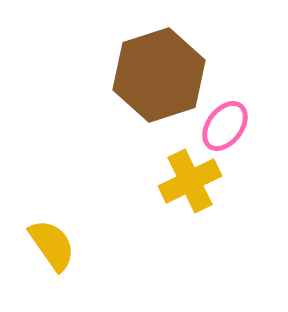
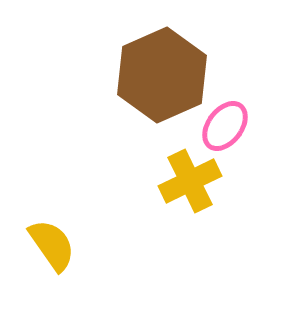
brown hexagon: moved 3 px right; rotated 6 degrees counterclockwise
